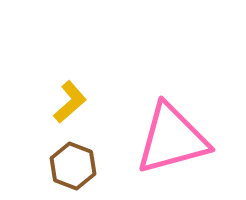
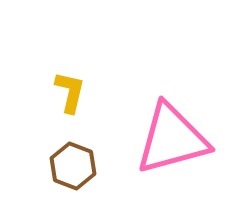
yellow L-shape: moved 10 px up; rotated 36 degrees counterclockwise
